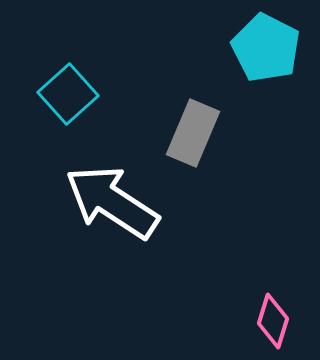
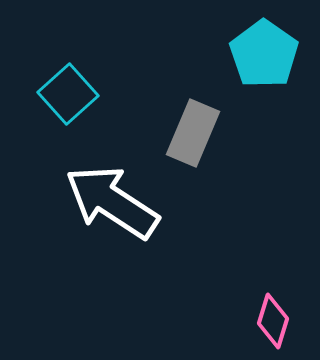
cyan pentagon: moved 2 px left, 6 px down; rotated 8 degrees clockwise
